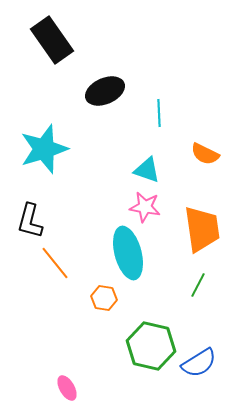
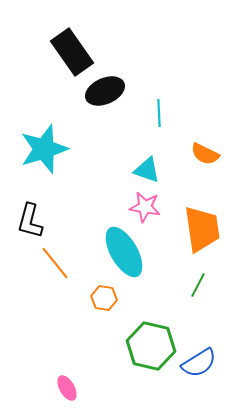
black rectangle: moved 20 px right, 12 px down
cyan ellipse: moved 4 px left, 1 px up; rotated 15 degrees counterclockwise
